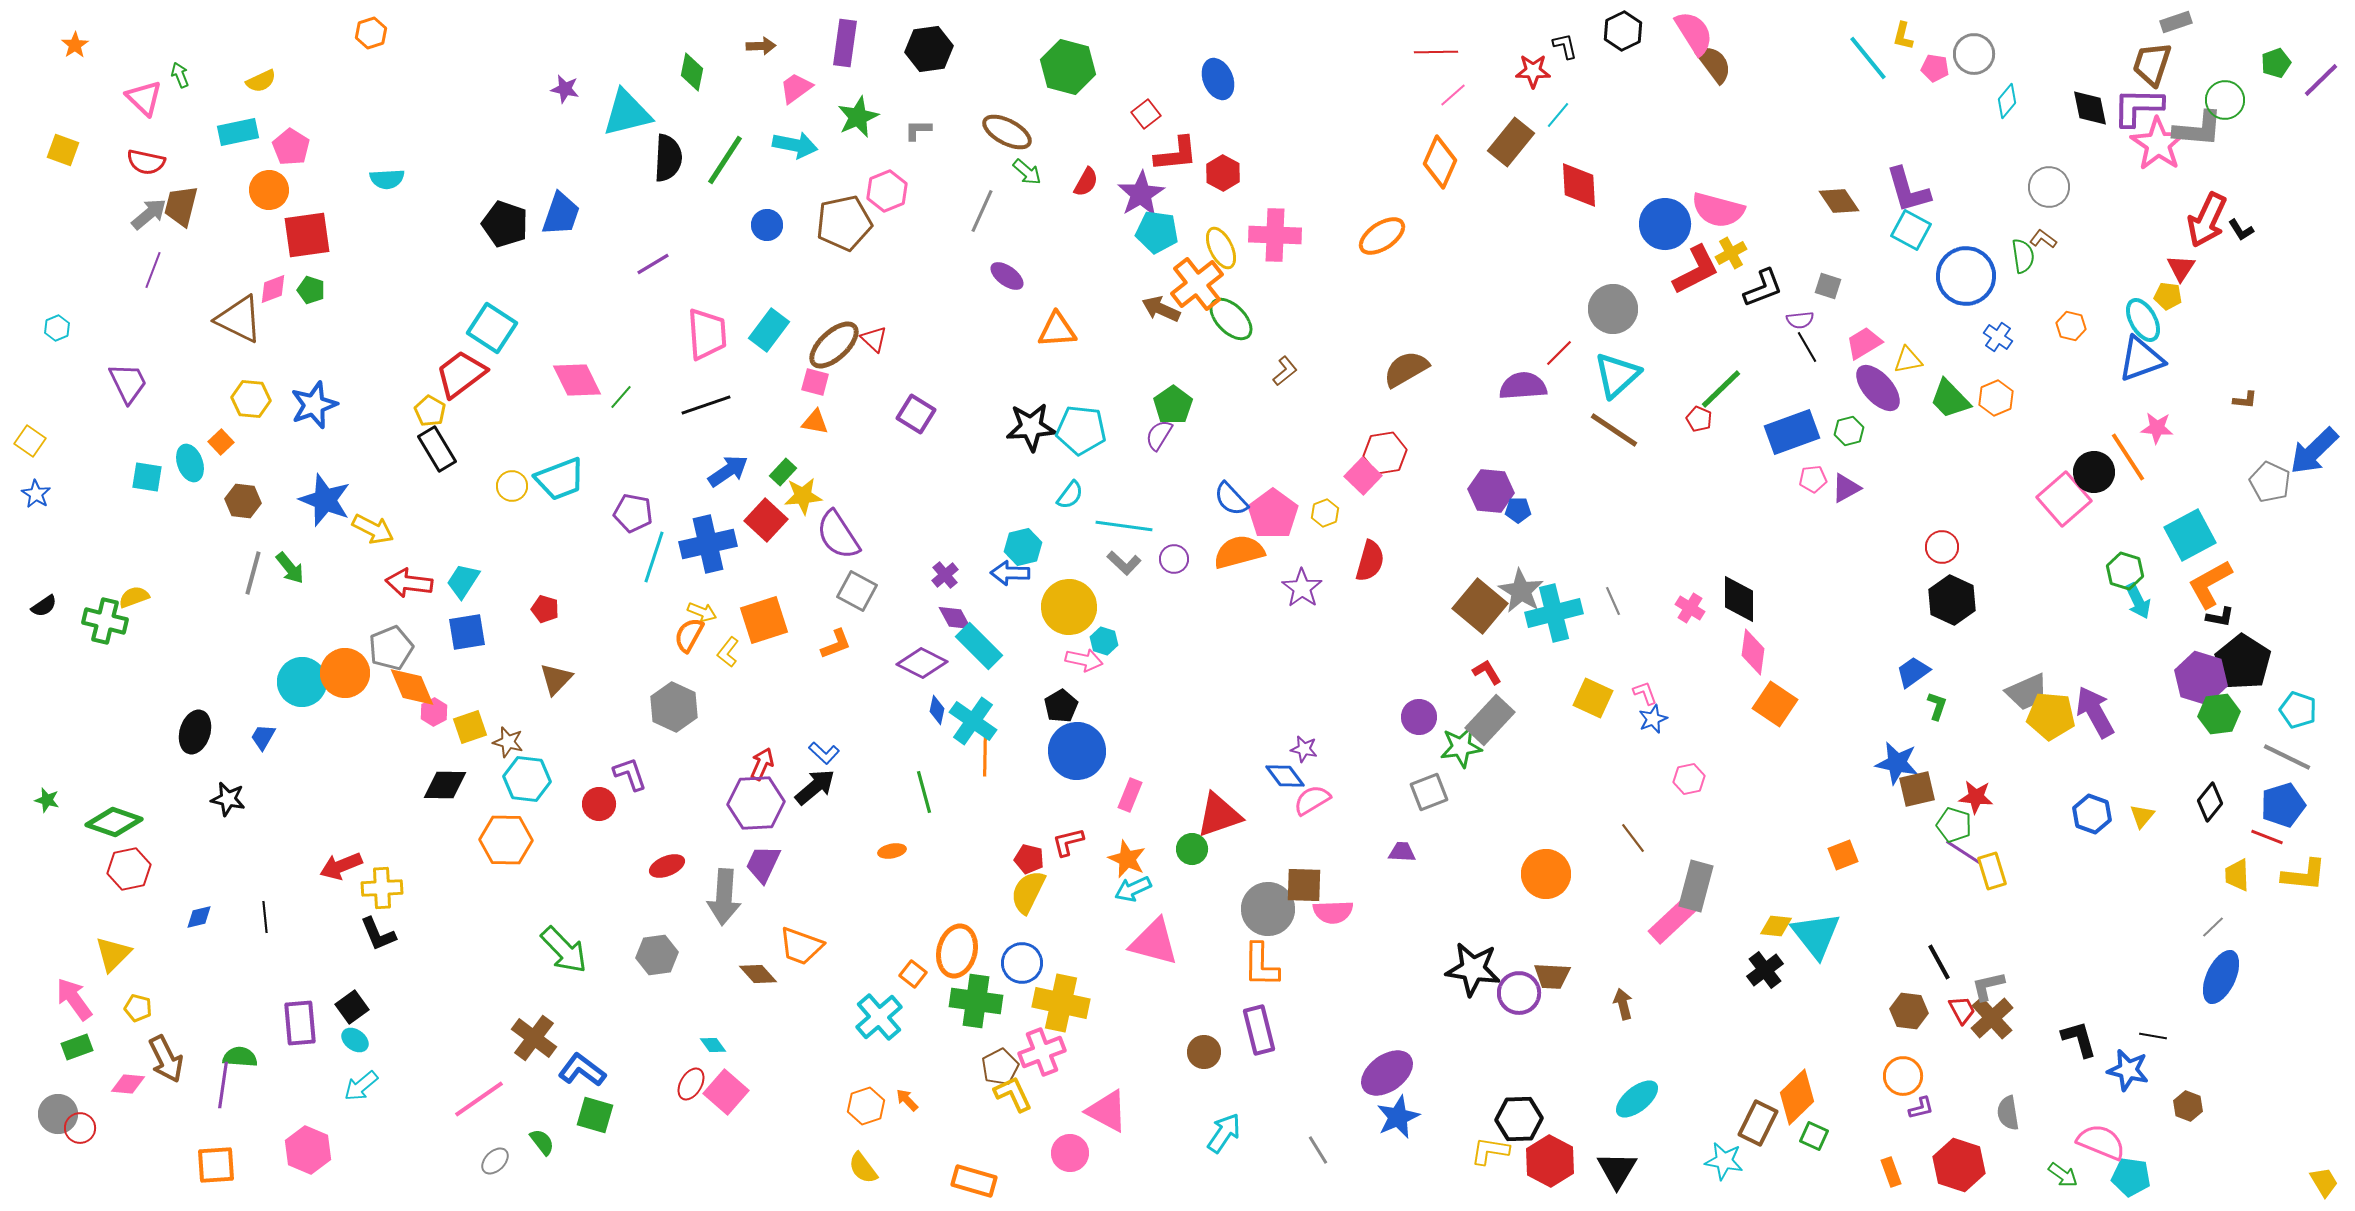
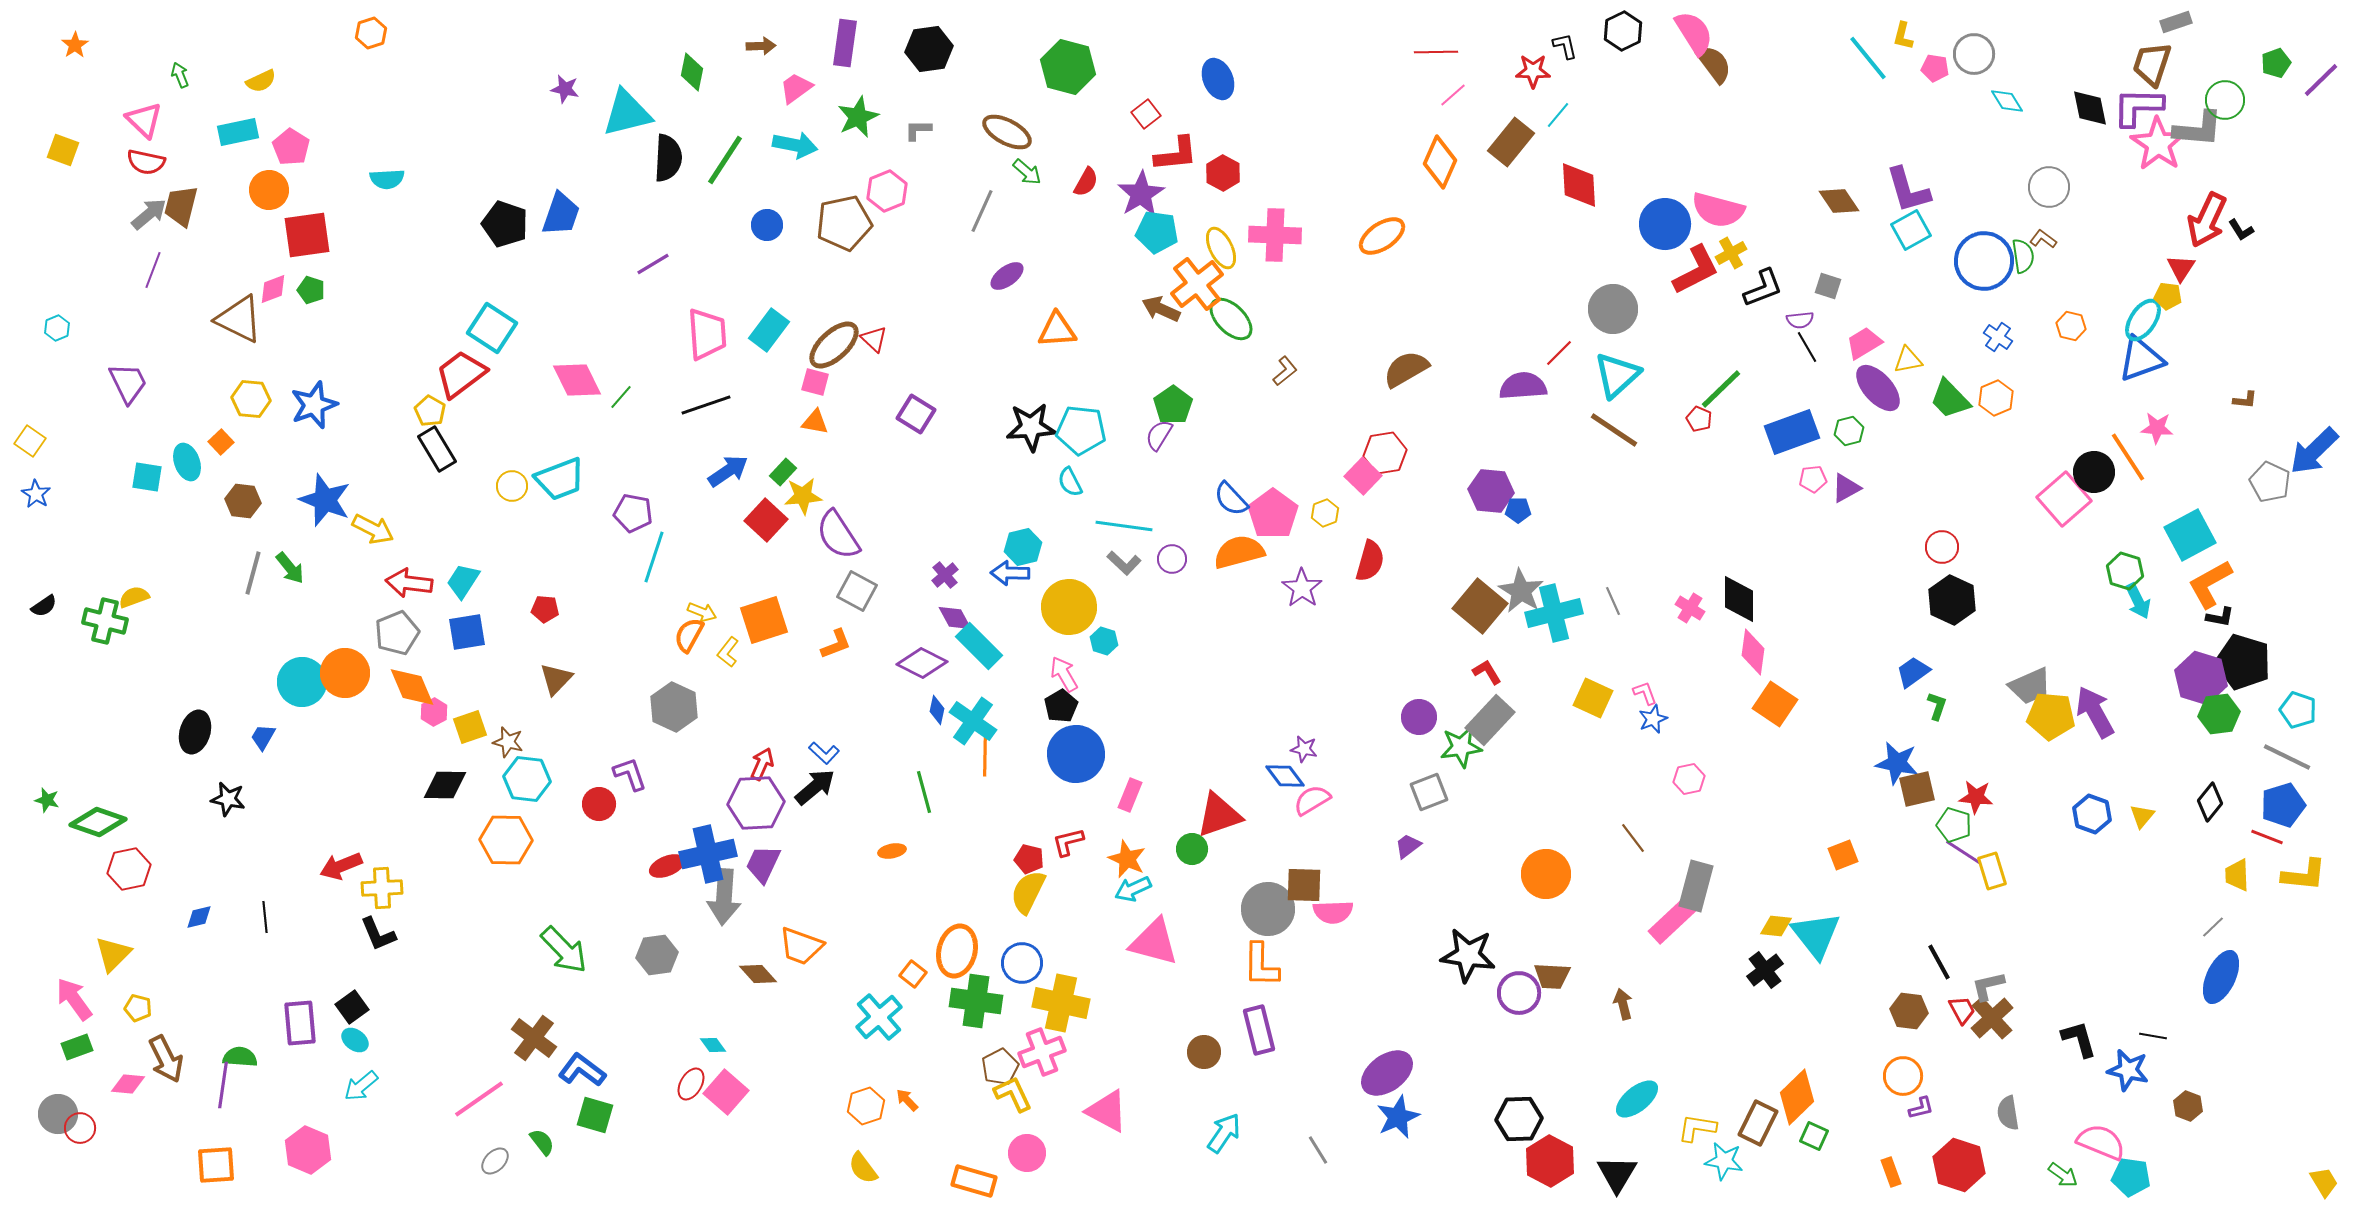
pink triangle at (144, 98): moved 22 px down
cyan diamond at (2007, 101): rotated 72 degrees counterclockwise
cyan square at (1911, 230): rotated 33 degrees clockwise
purple ellipse at (1007, 276): rotated 72 degrees counterclockwise
blue circle at (1966, 276): moved 18 px right, 15 px up
cyan ellipse at (2143, 320): rotated 63 degrees clockwise
cyan ellipse at (190, 463): moved 3 px left, 1 px up
cyan semicircle at (1070, 495): moved 13 px up; rotated 116 degrees clockwise
blue cross at (708, 544): moved 310 px down
purple circle at (1174, 559): moved 2 px left
red pentagon at (545, 609): rotated 12 degrees counterclockwise
gray pentagon at (391, 648): moved 6 px right, 15 px up
pink arrow at (1084, 660): moved 20 px left, 14 px down; rotated 132 degrees counterclockwise
black pentagon at (2243, 662): rotated 16 degrees counterclockwise
gray trapezoid at (2027, 692): moved 3 px right, 6 px up
blue circle at (1077, 751): moved 1 px left, 3 px down
green diamond at (114, 822): moved 16 px left
purple trapezoid at (1402, 852): moved 6 px right, 6 px up; rotated 40 degrees counterclockwise
black star at (1473, 969): moved 5 px left, 14 px up
yellow L-shape at (1490, 1151): moved 207 px right, 23 px up
pink circle at (1070, 1153): moved 43 px left
black triangle at (1617, 1170): moved 4 px down
